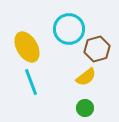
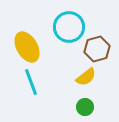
cyan circle: moved 2 px up
green circle: moved 1 px up
